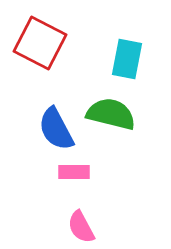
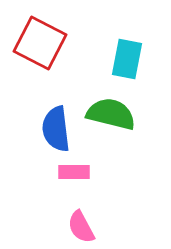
blue semicircle: rotated 21 degrees clockwise
